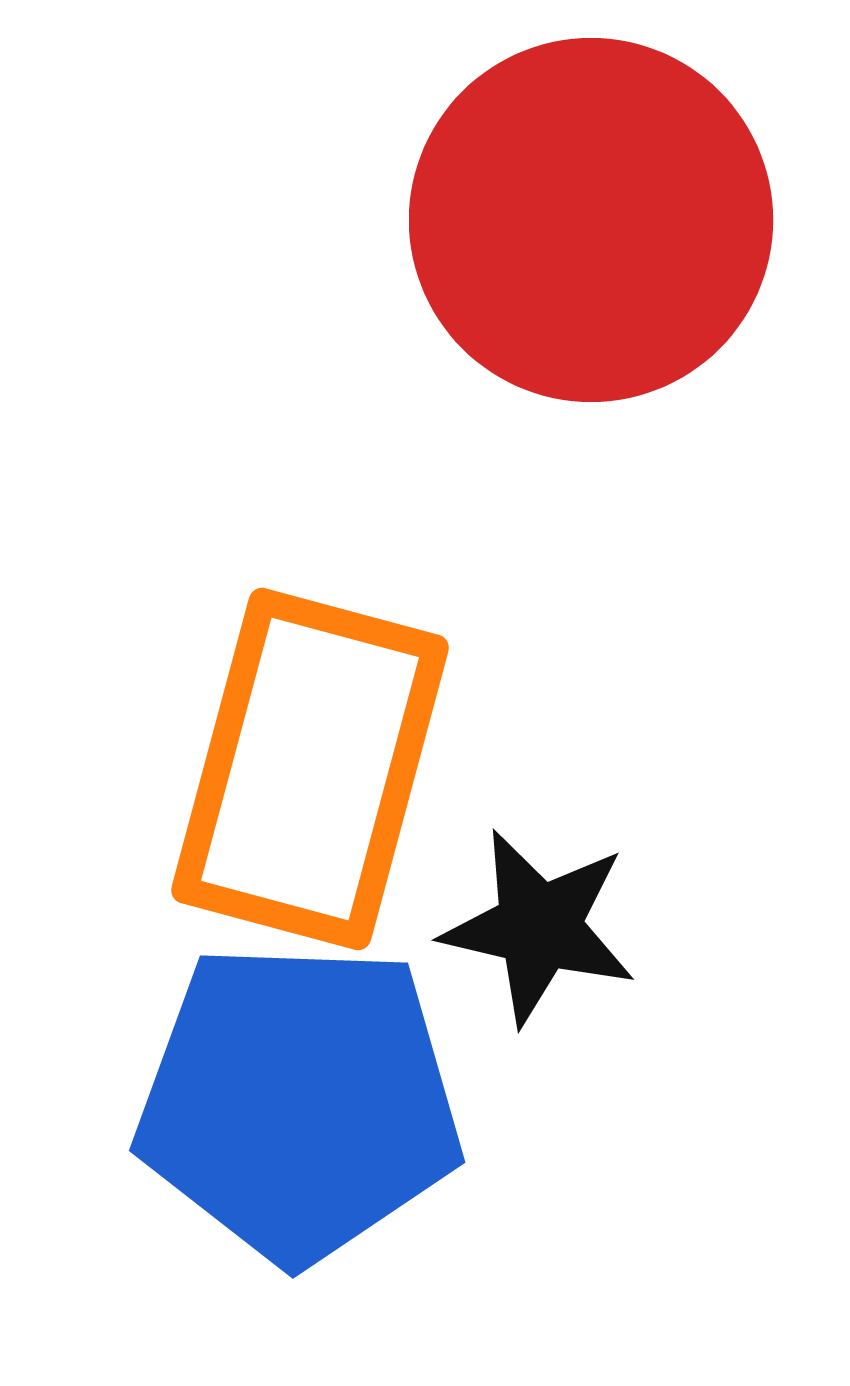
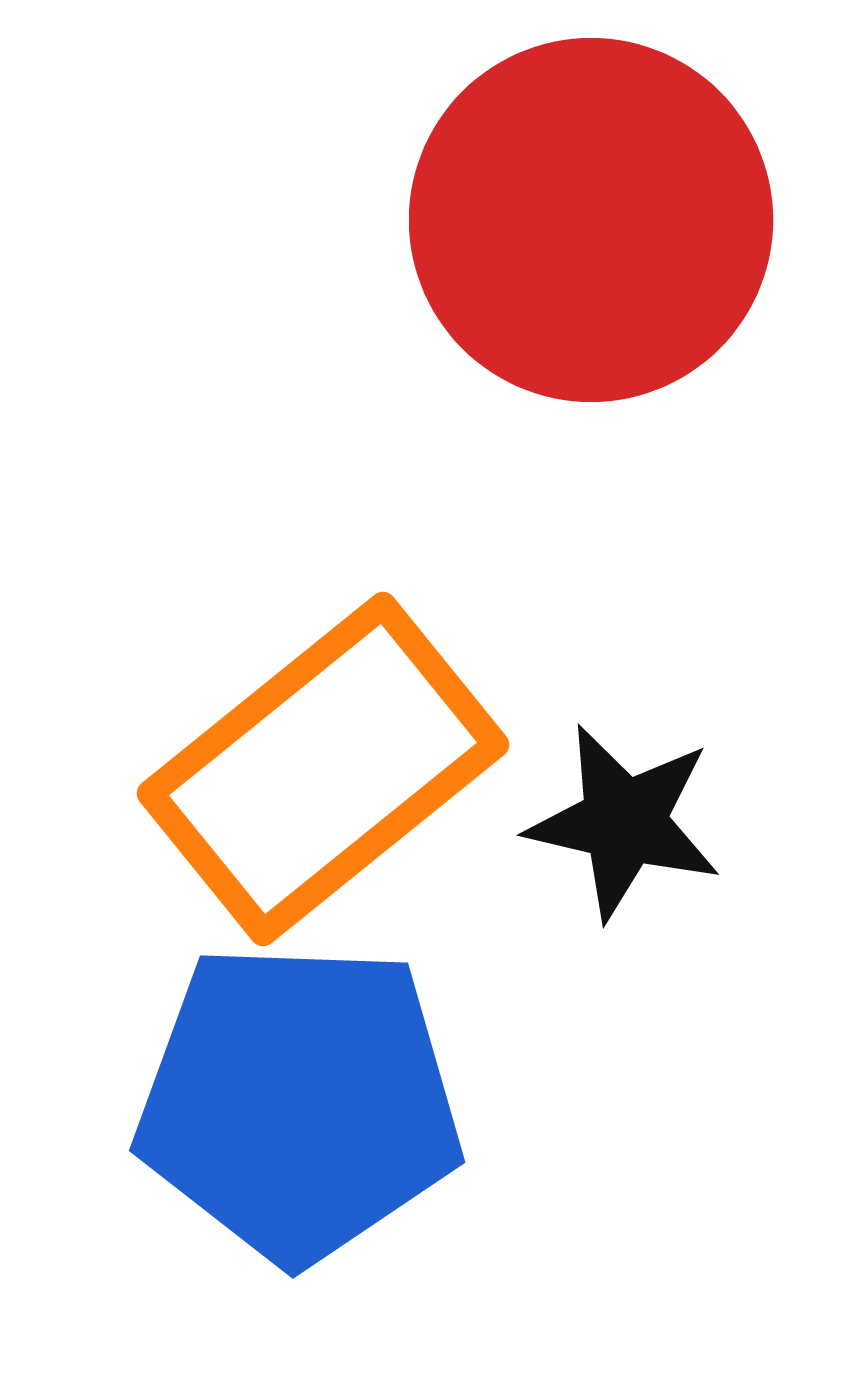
orange rectangle: moved 13 px right; rotated 36 degrees clockwise
black star: moved 85 px right, 105 px up
